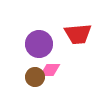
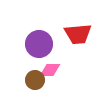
brown circle: moved 3 px down
